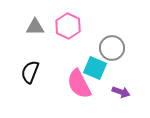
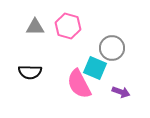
pink hexagon: rotated 10 degrees counterclockwise
black semicircle: rotated 110 degrees counterclockwise
